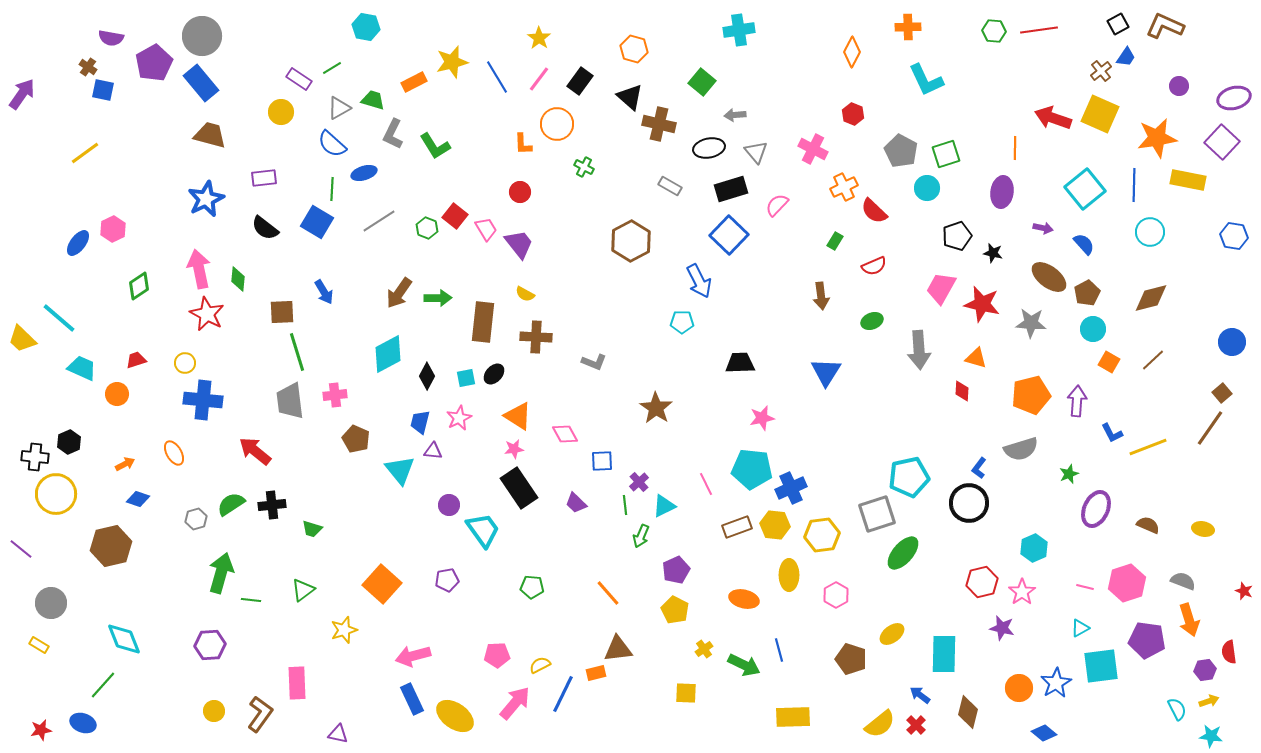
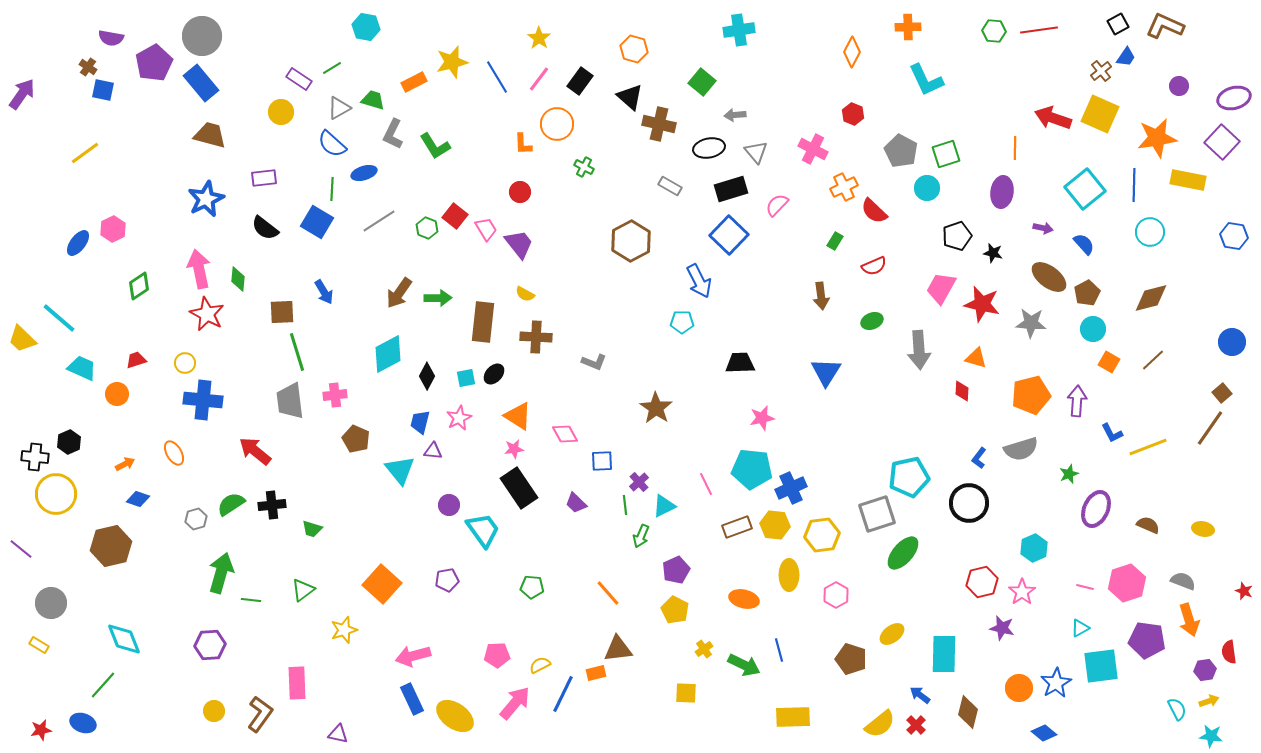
blue L-shape at (979, 468): moved 10 px up
